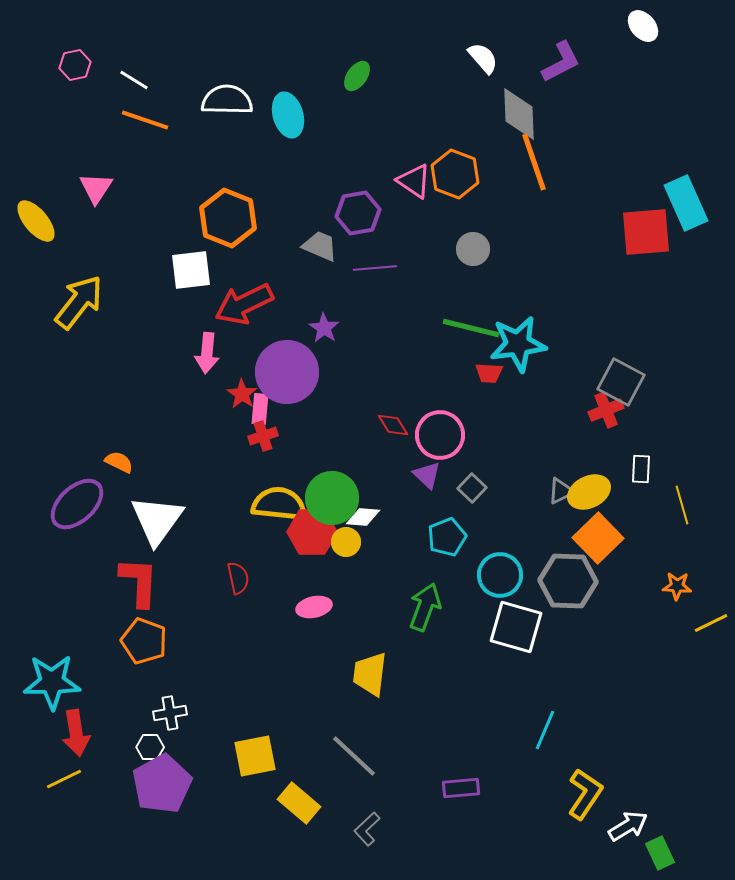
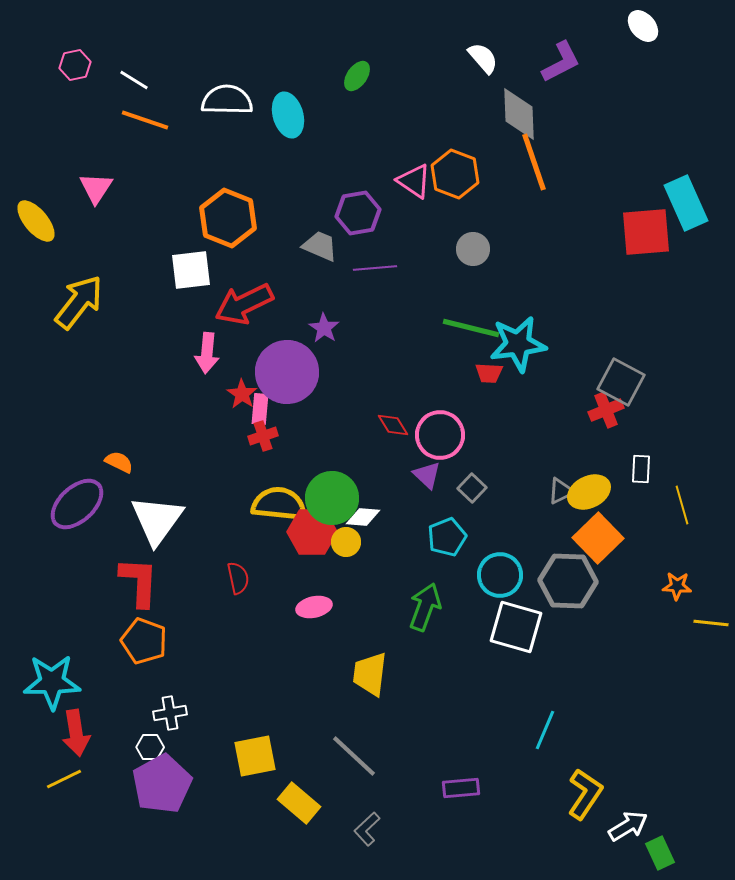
yellow line at (711, 623): rotated 32 degrees clockwise
